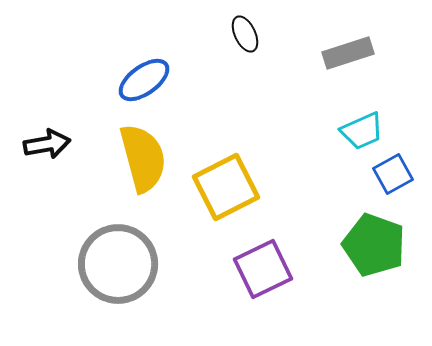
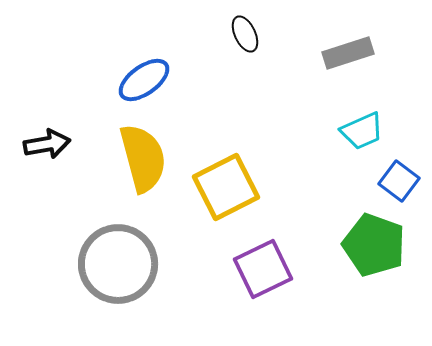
blue square: moved 6 px right, 7 px down; rotated 24 degrees counterclockwise
